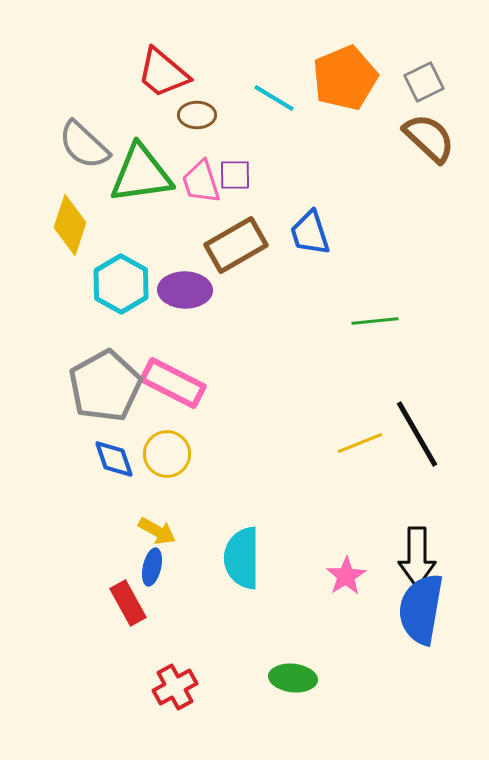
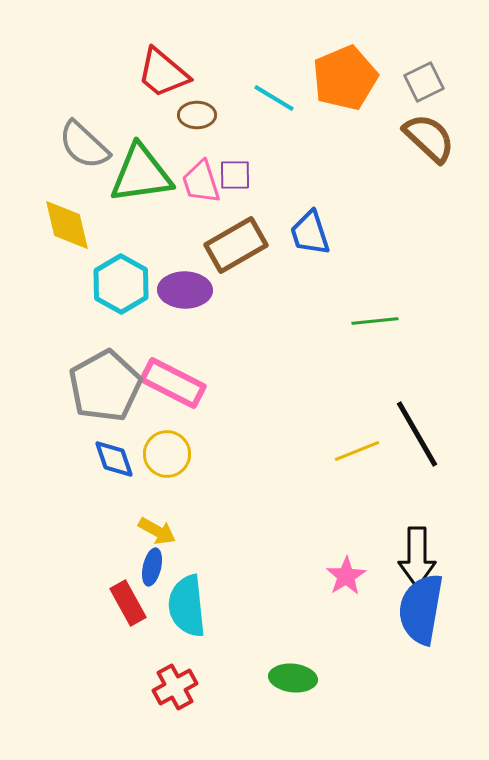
yellow diamond: moved 3 px left; rotated 32 degrees counterclockwise
yellow line: moved 3 px left, 8 px down
cyan semicircle: moved 55 px left, 48 px down; rotated 6 degrees counterclockwise
